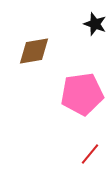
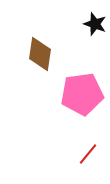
brown diamond: moved 6 px right, 3 px down; rotated 72 degrees counterclockwise
red line: moved 2 px left
